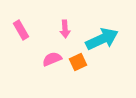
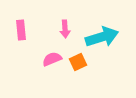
pink rectangle: rotated 24 degrees clockwise
cyan arrow: moved 2 px up; rotated 8 degrees clockwise
